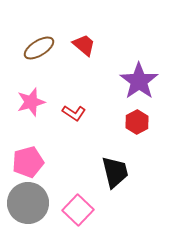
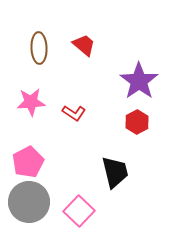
brown ellipse: rotated 60 degrees counterclockwise
pink star: rotated 12 degrees clockwise
pink pentagon: rotated 12 degrees counterclockwise
gray circle: moved 1 px right, 1 px up
pink square: moved 1 px right, 1 px down
